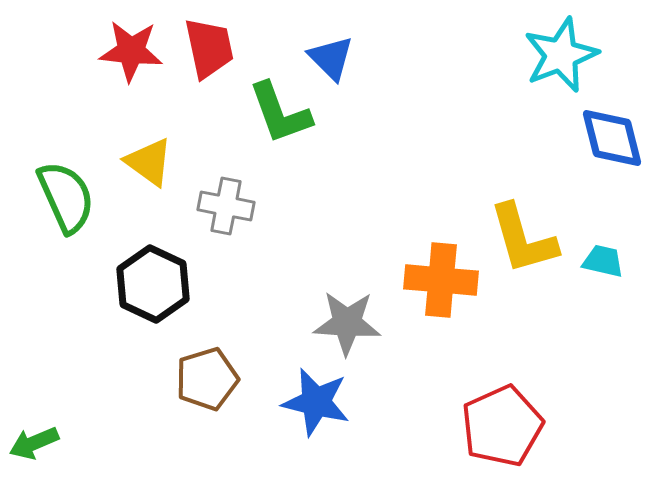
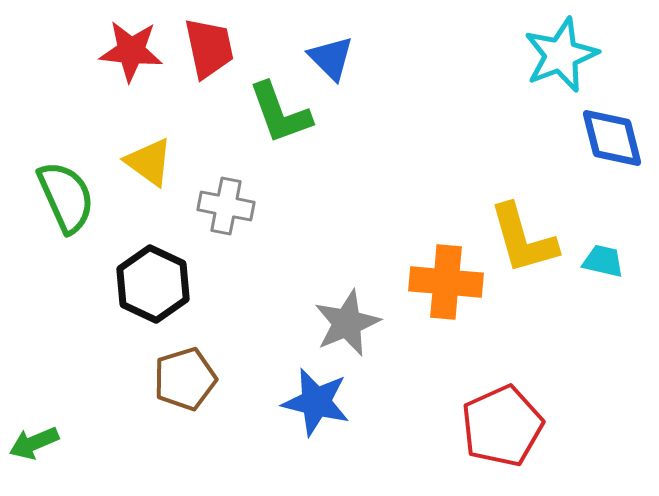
orange cross: moved 5 px right, 2 px down
gray star: rotated 26 degrees counterclockwise
brown pentagon: moved 22 px left
